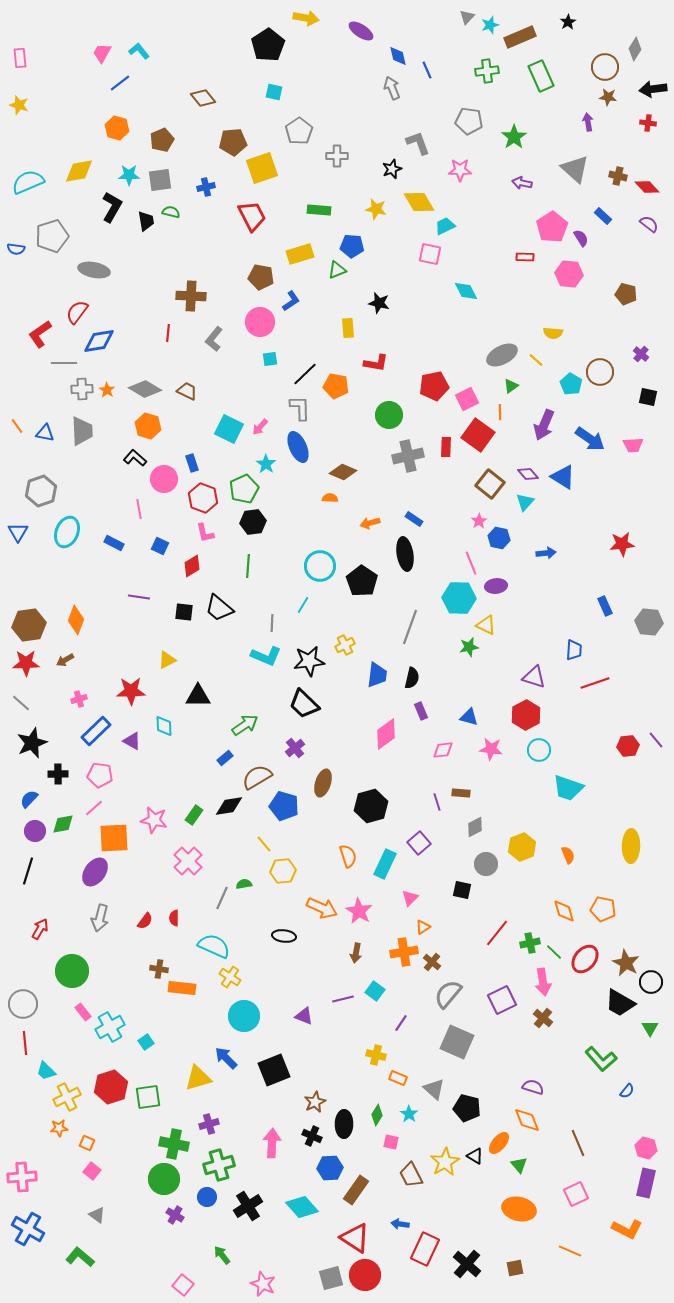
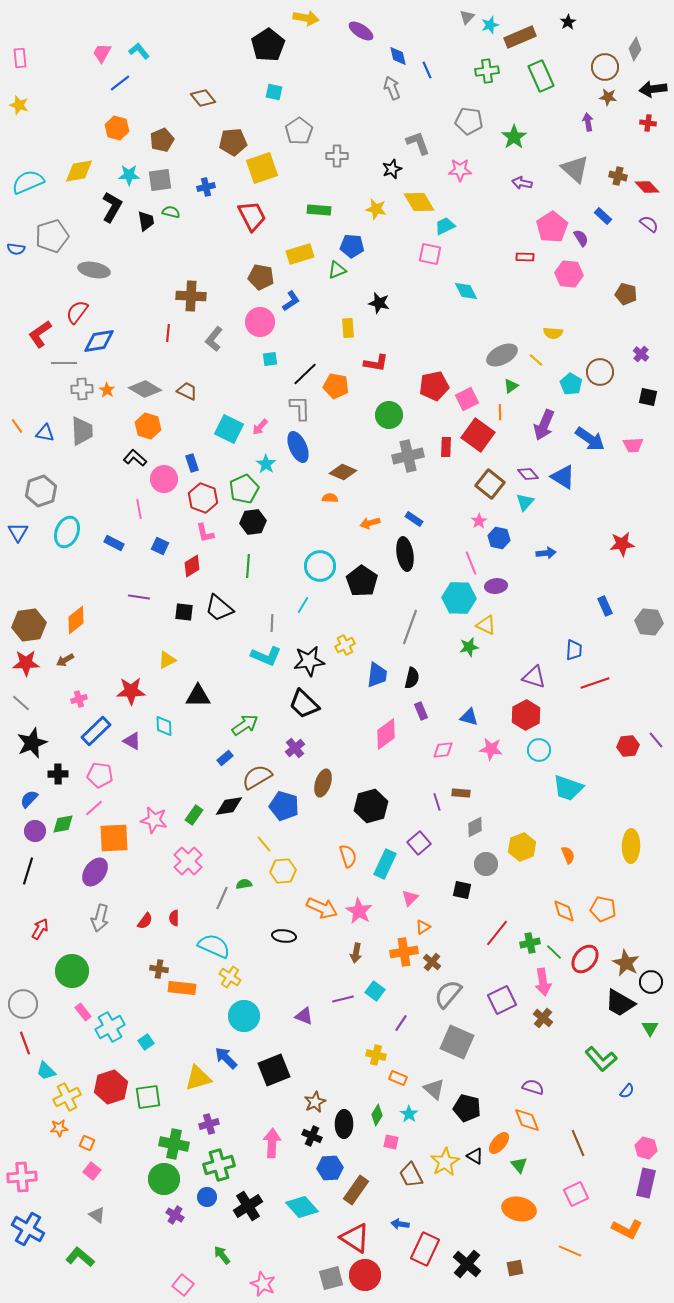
orange diamond at (76, 620): rotated 32 degrees clockwise
red line at (25, 1043): rotated 15 degrees counterclockwise
